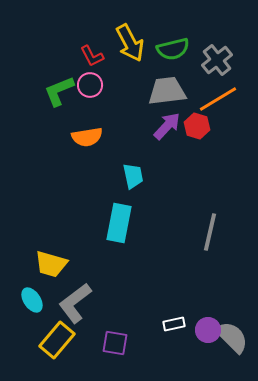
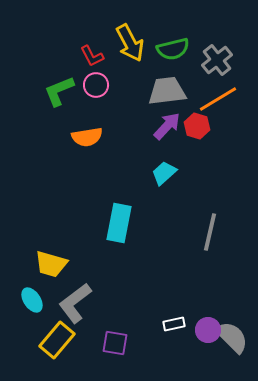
pink circle: moved 6 px right
cyan trapezoid: moved 31 px right, 3 px up; rotated 120 degrees counterclockwise
